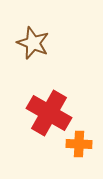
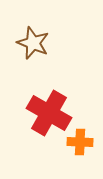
orange cross: moved 1 px right, 2 px up
